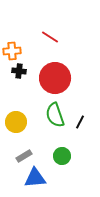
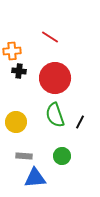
gray rectangle: rotated 35 degrees clockwise
